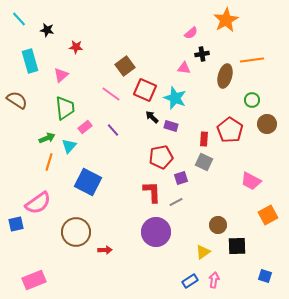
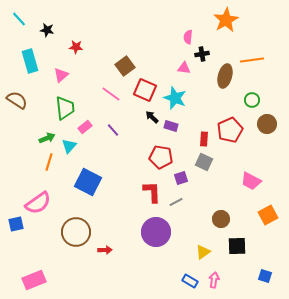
pink semicircle at (191, 33): moved 3 px left, 4 px down; rotated 136 degrees clockwise
red pentagon at (230, 130): rotated 15 degrees clockwise
red pentagon at (161, 157): rotated 20 degrees clockwise
brown circle at (218, 225): moved 3 px right, 6 px up
blue rectangle at (190, 281): rotated 63 degrees clockwise
